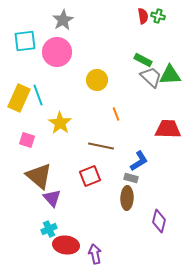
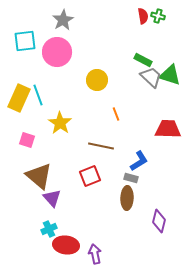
green triangle: rotated 20 degrees clockwise
